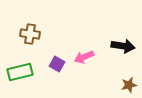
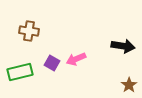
brown cross: moved 1 px left, 3 px up
pink arrow: moved 8 px left, 2 px down
purple square: moved 5 px left, 1 px up
brown star: rotated 21 degrees counterclockwise
